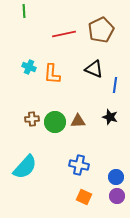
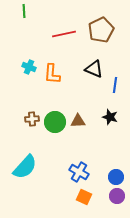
blue cross: moved 7 px down; rotated 18 degrees clockwise
